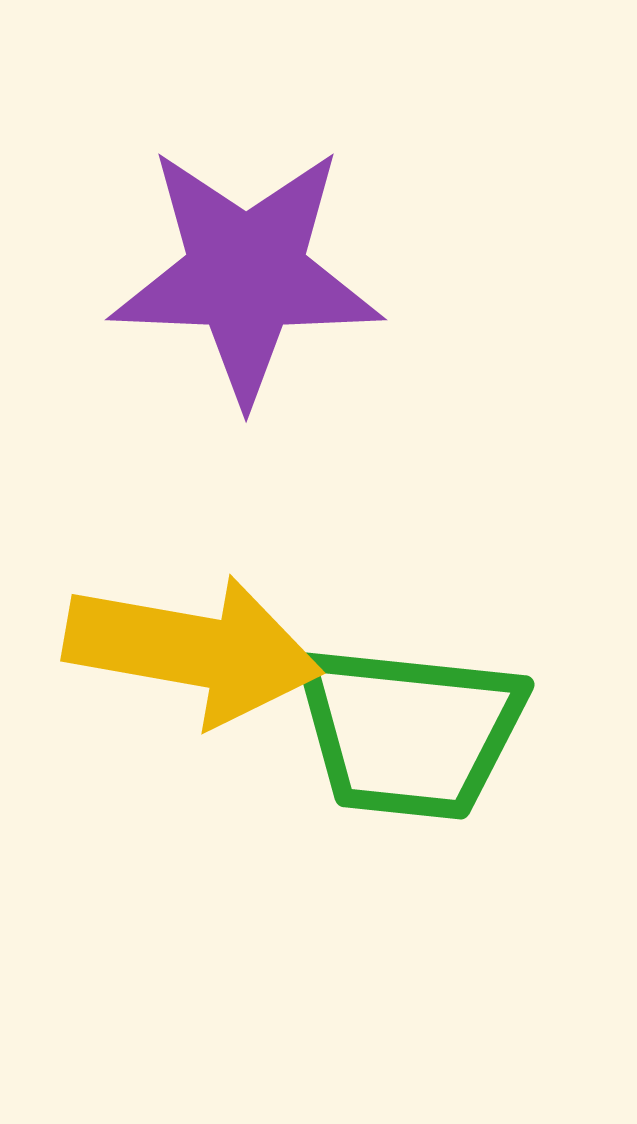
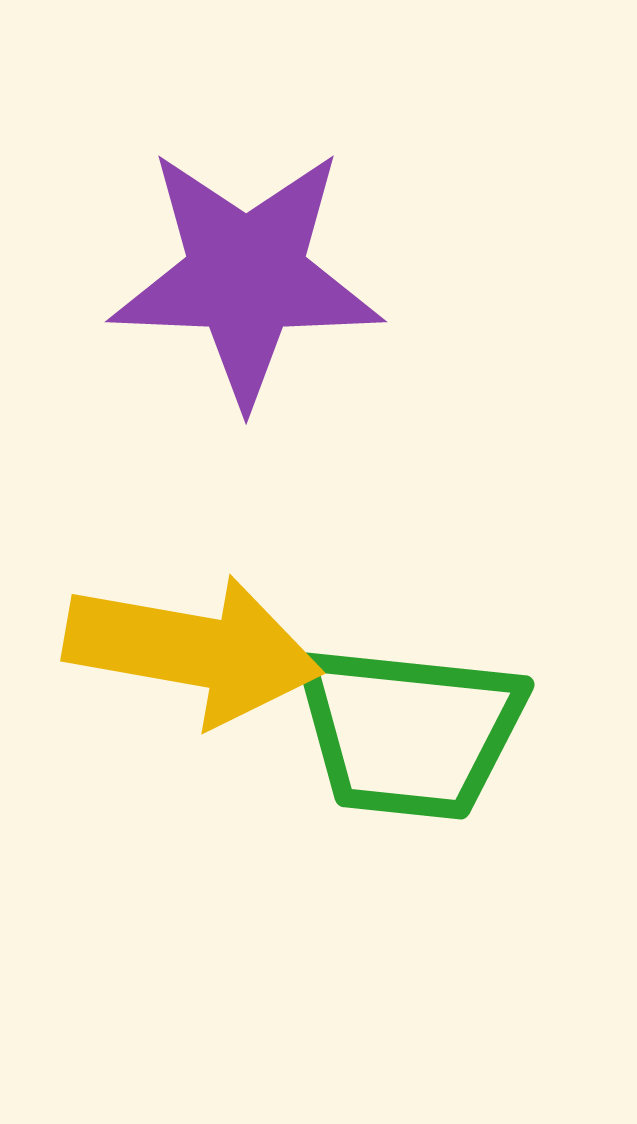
purple star: moved 2 px down
